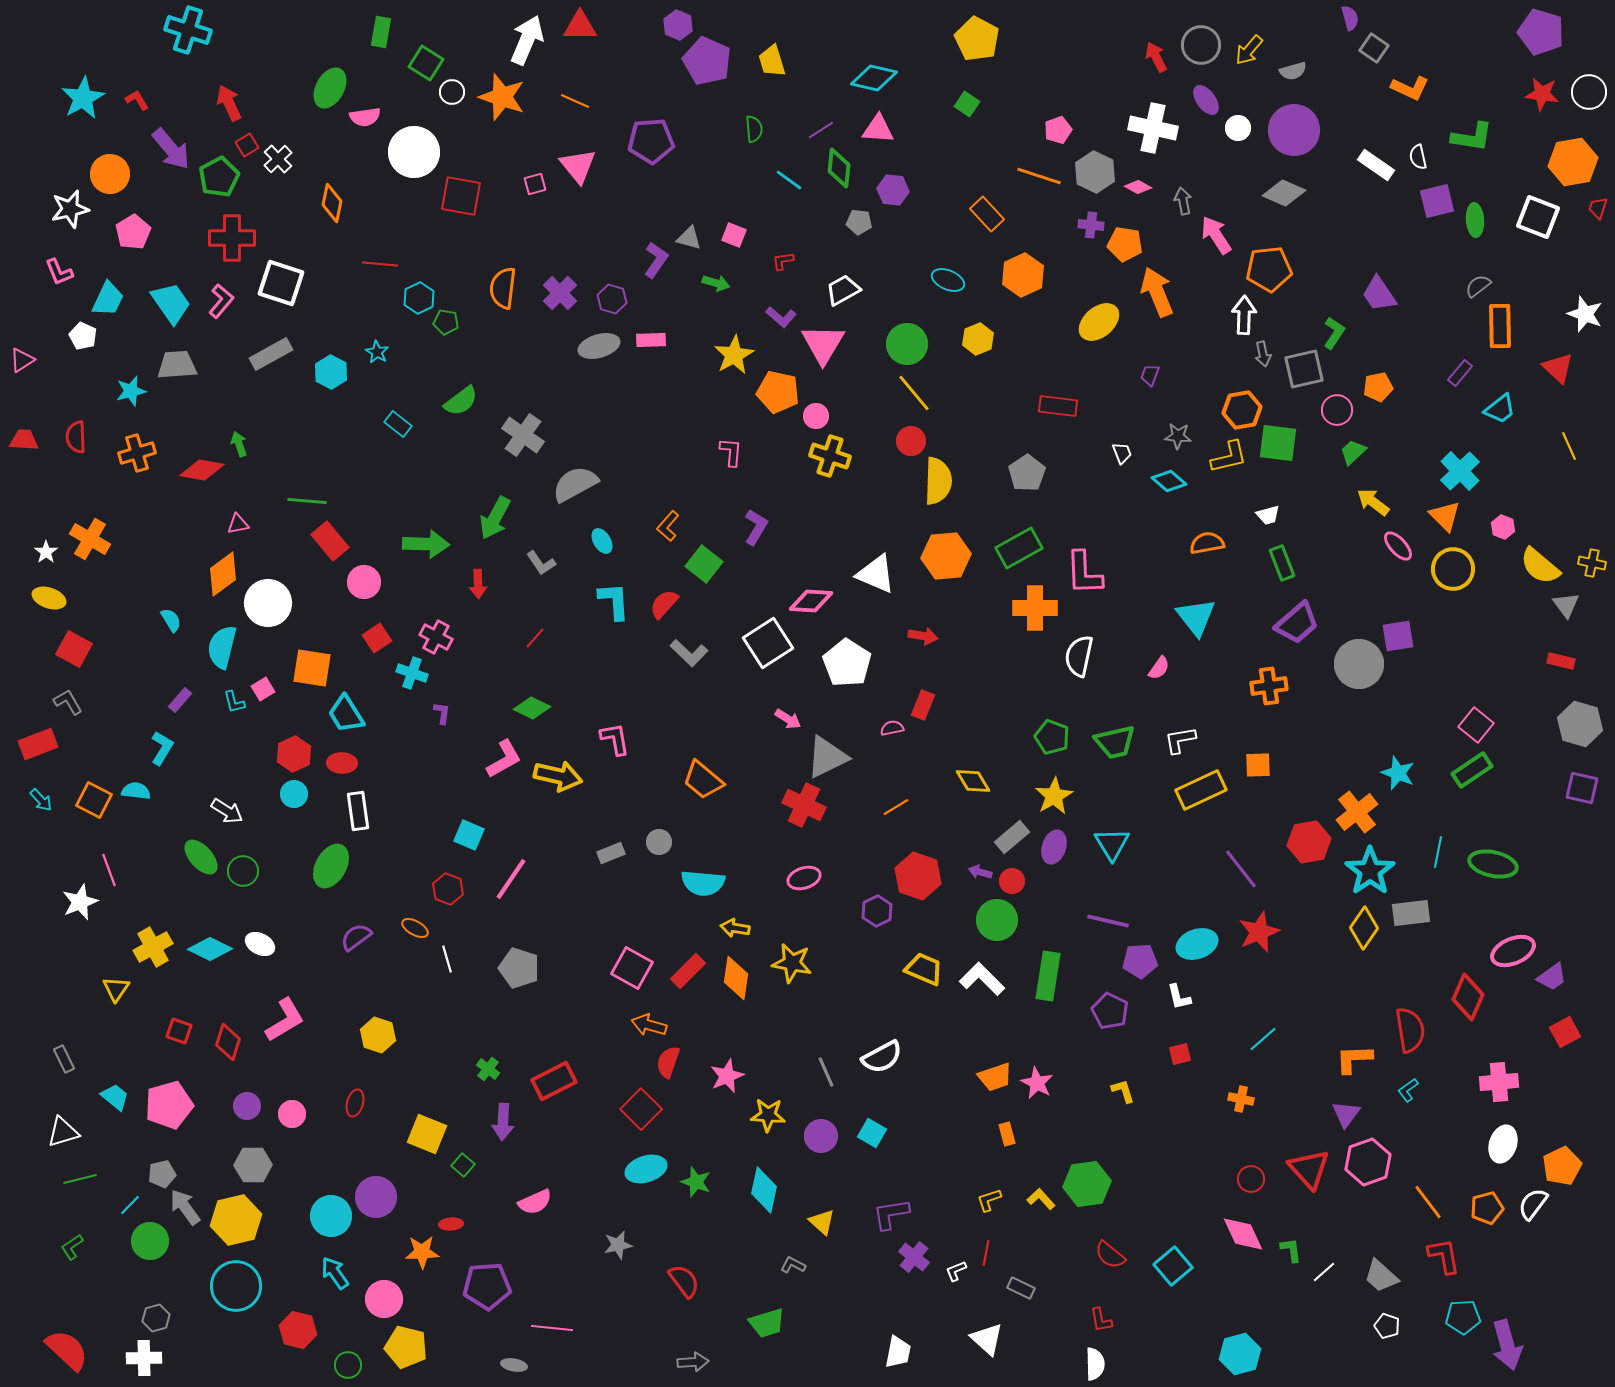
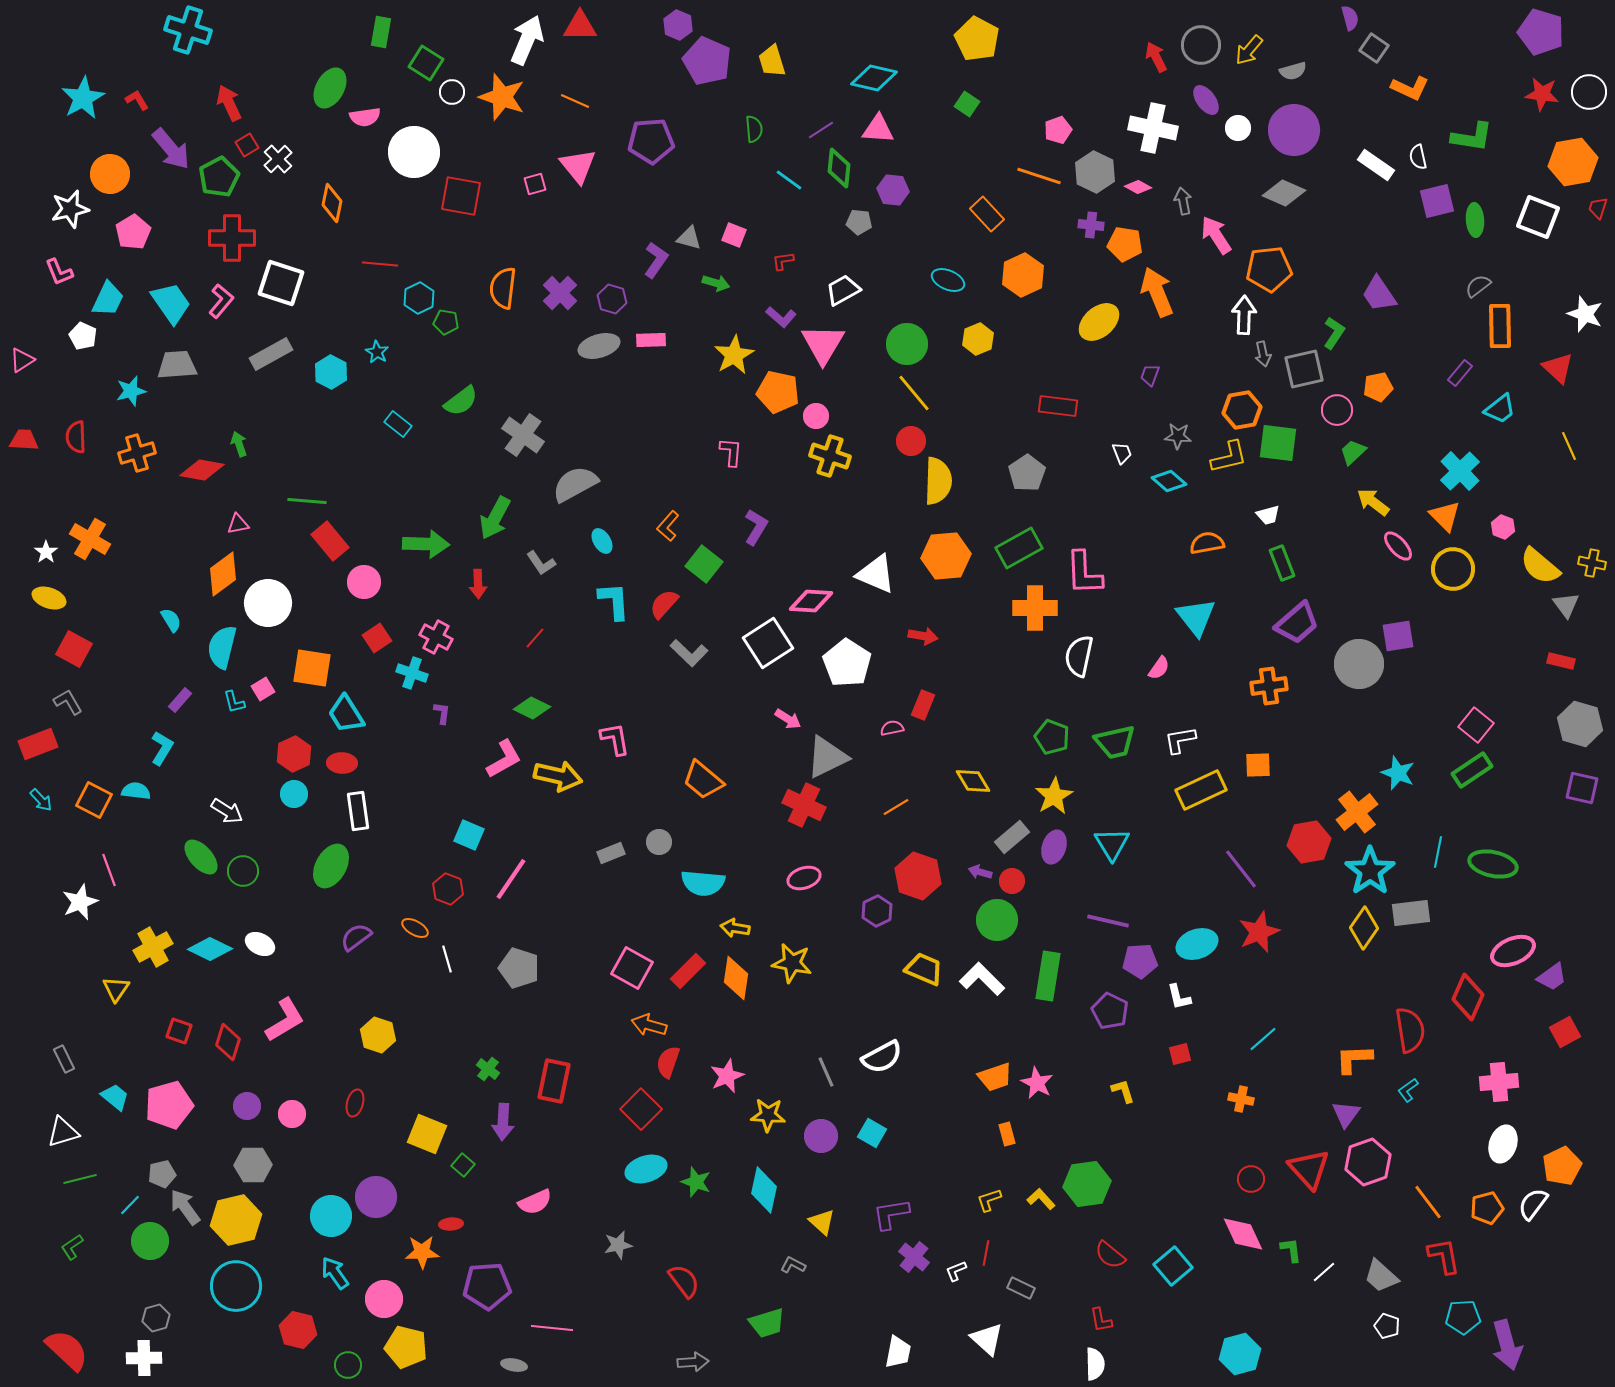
red rectangle at (554, 1081): rotated 51 degrees counterclockwise
